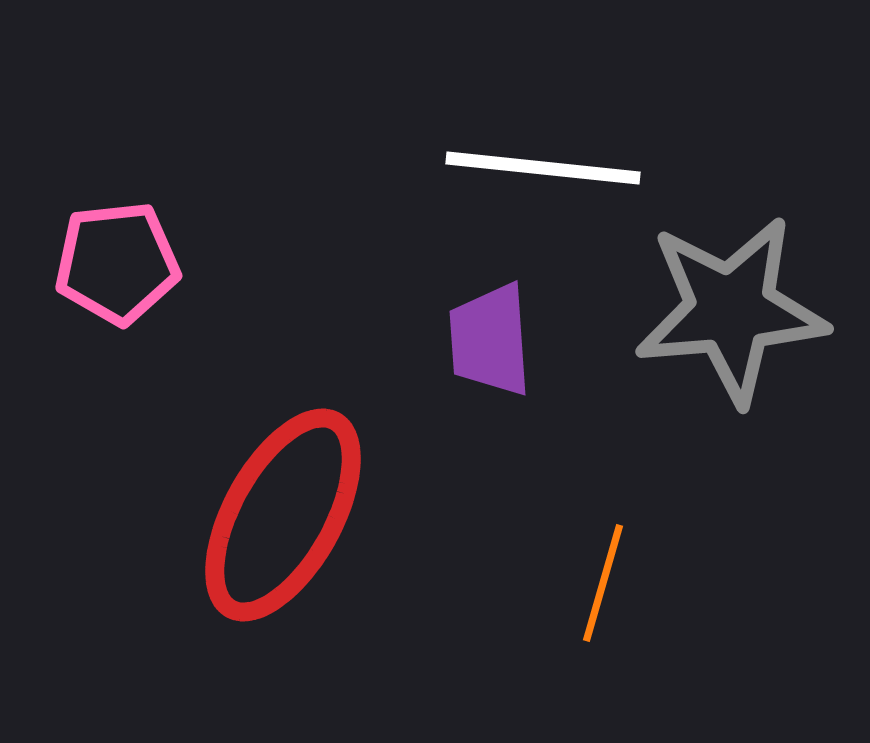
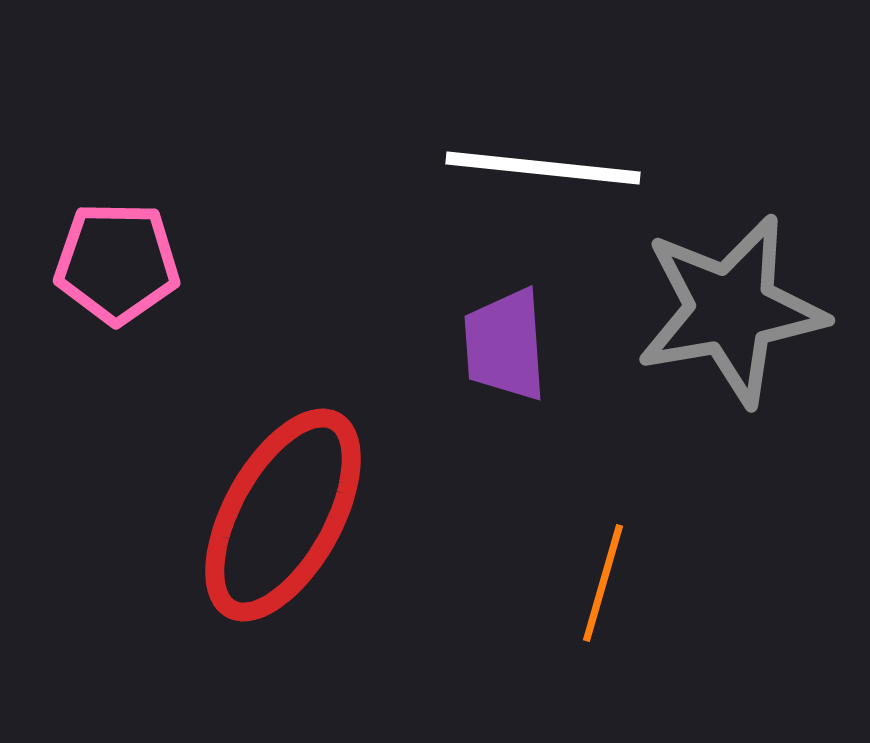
pink pentagon: rotated 7 degrees clockwise
gray star: rotated 5 degrees counterclockwise
purple trapezoid: moved 15 px right, 5 px down
